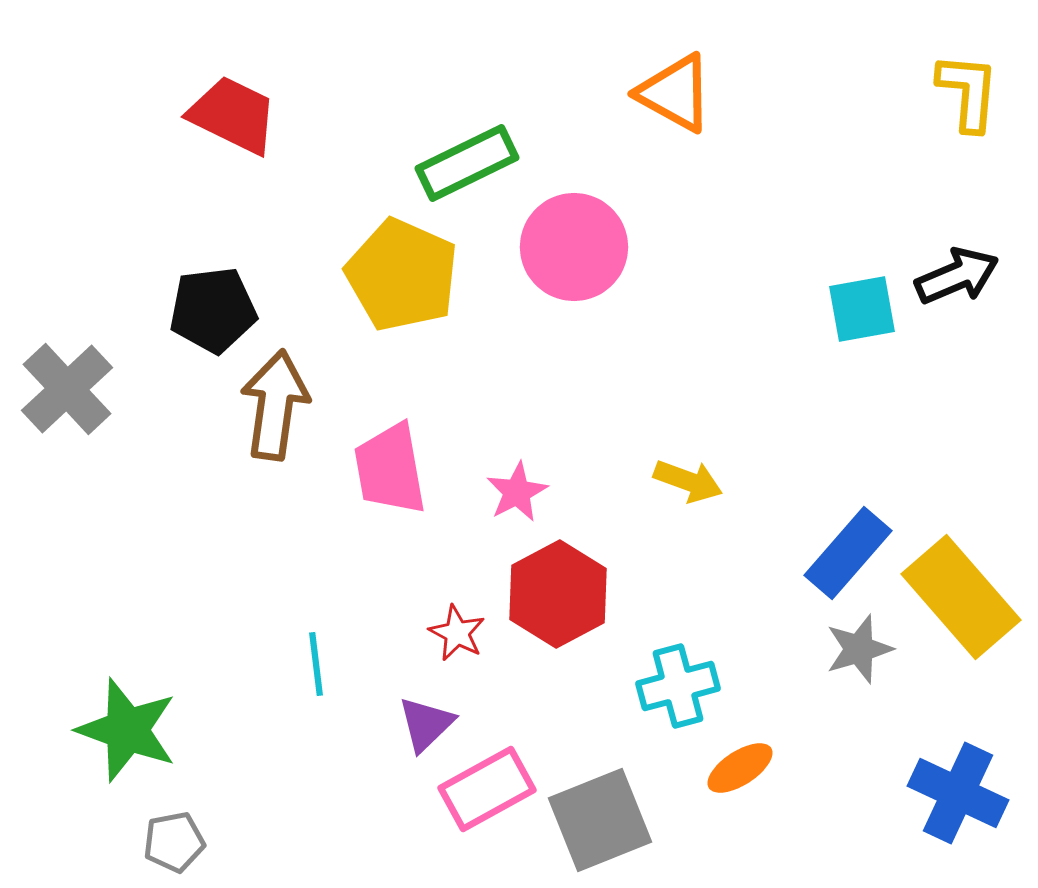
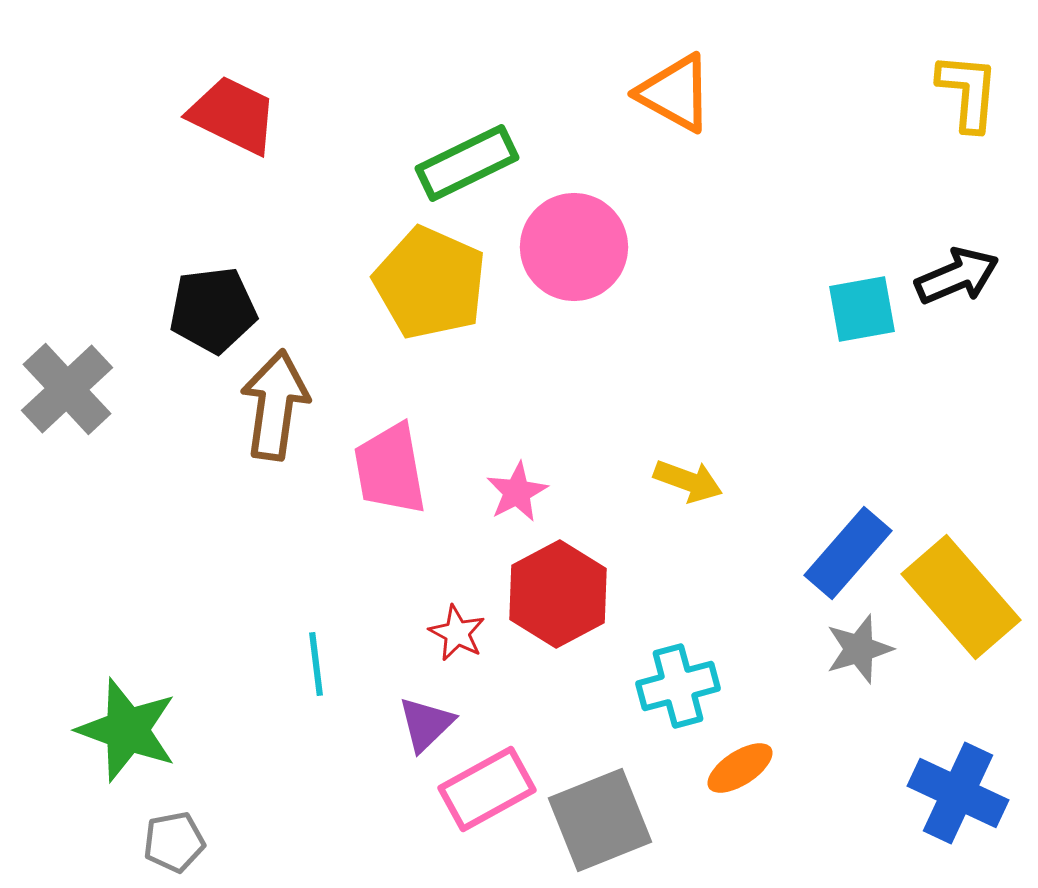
yellow pentagon: moved 28 px right, 8 px down
